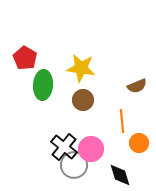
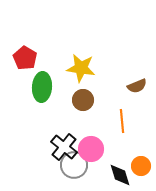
green ellipse: moved 1 px left, 2 px down
orange circle: moved 2 px right, 23 px down
